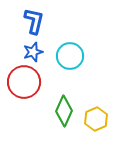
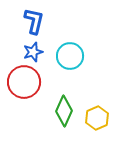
yellow hexagon: moved 1 px right, 1 px up
